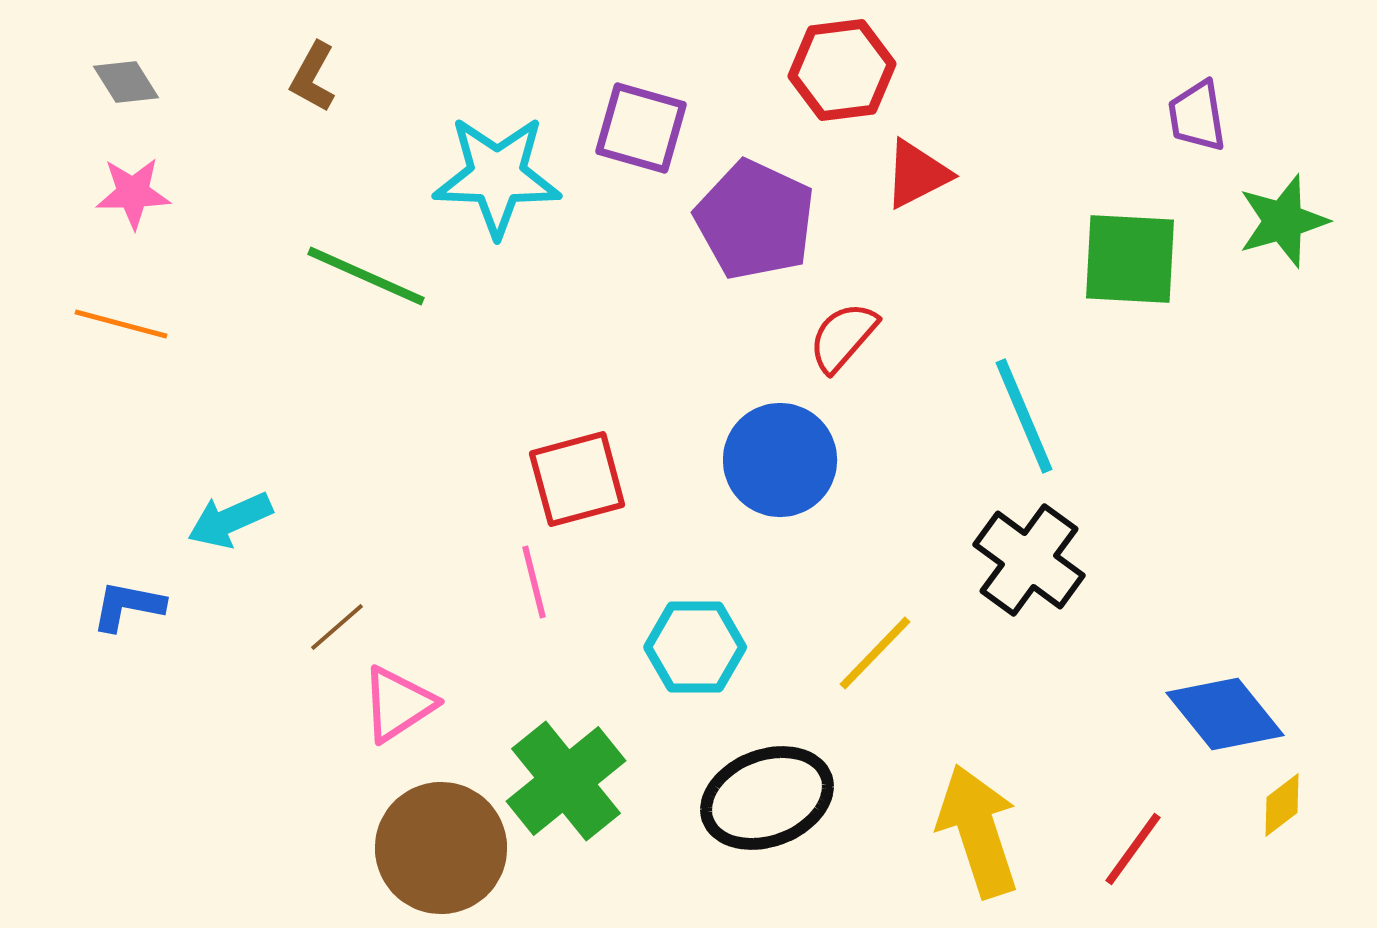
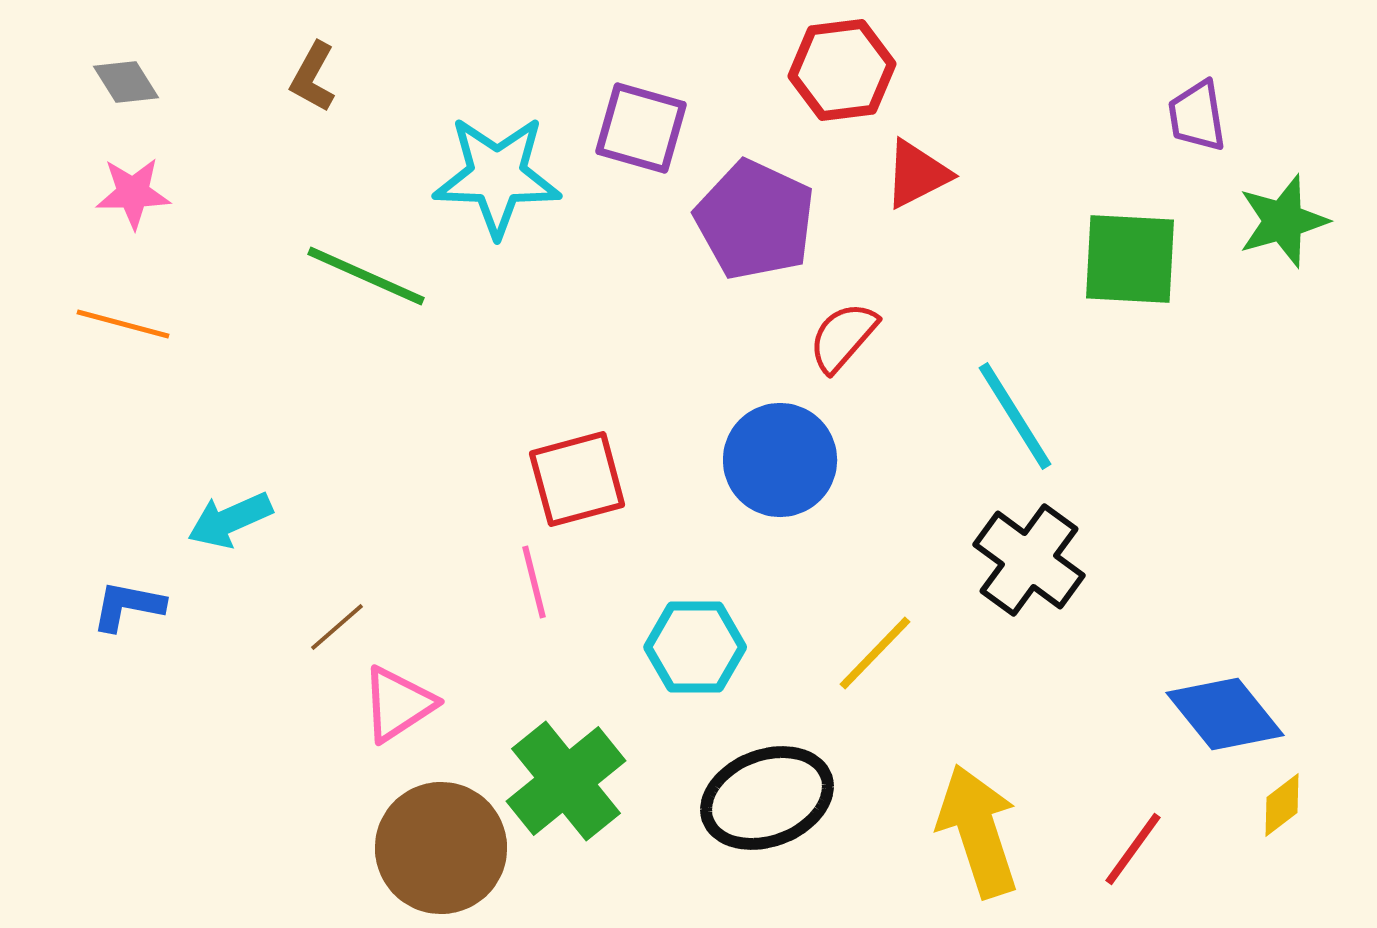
orange line: moved 2 px right
cyan line: moved 9 px left; rotated 9 degrees counterclockwise
